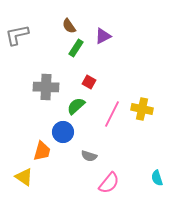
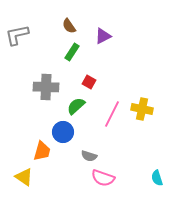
green rectangle: moved 4 px left, 4 px down
pink semicircle: moved 6 px left, 5 px up; rotated 70 degrees clockwise
